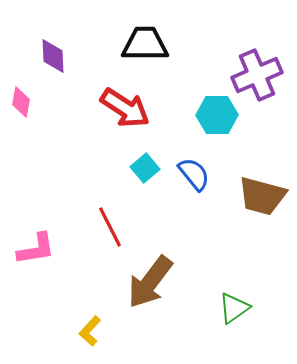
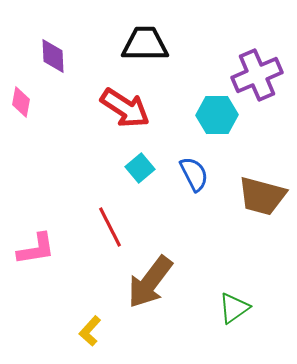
cyan square: moved 5 px left
blue semicircle: rotated 12 degrees clockwise
